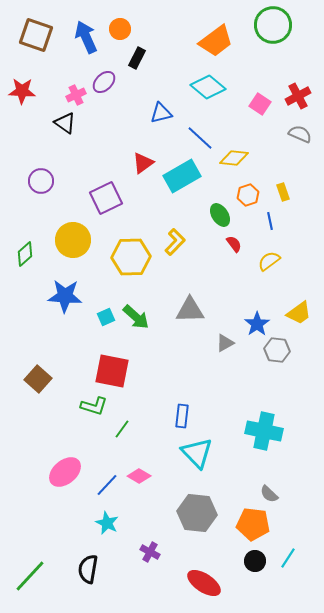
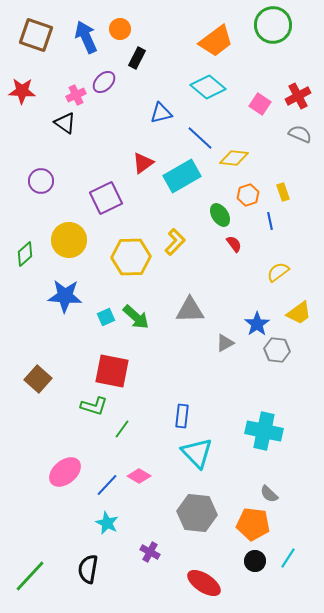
yellow circle at (73, 240): moved 4 px left
yellow semicircle at (269, 261): moved 9 px right, 11 px down
